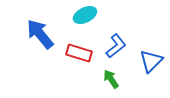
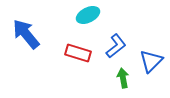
cyan ellipse: moved 3 px right
blue arrow: moved 14 px left
red rectangle: moved 1 px left
green arrow: moved 12 px right, 1 px up; rotated 24 degrees clockwise
